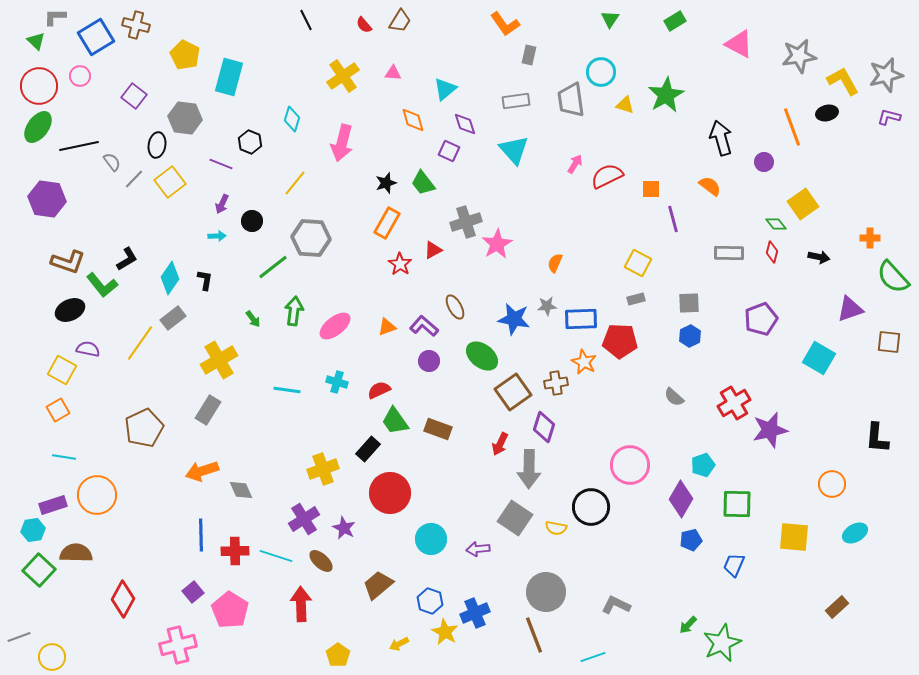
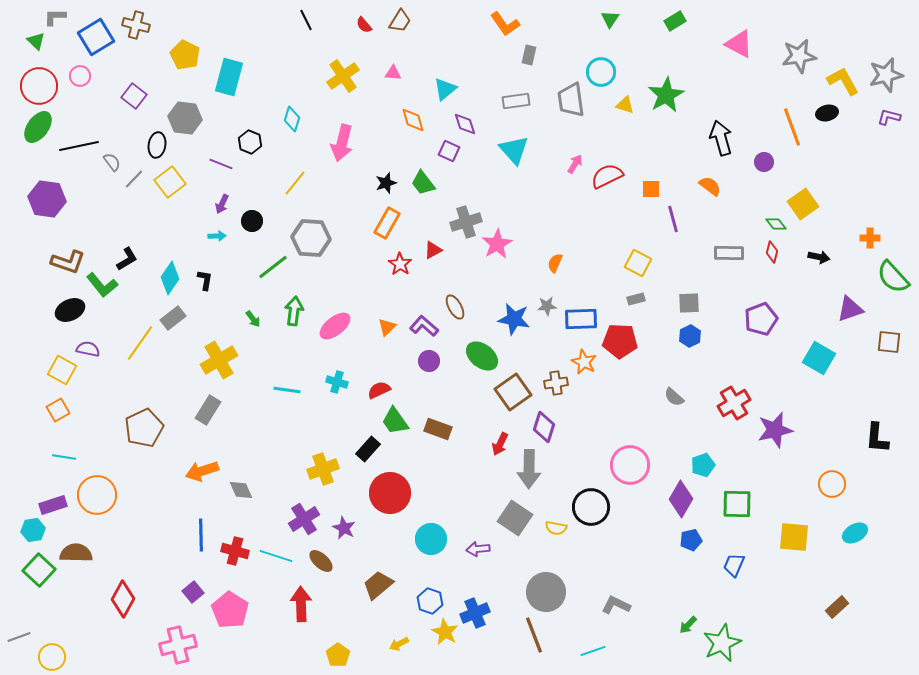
orange triangle at (387, 327): rotated 24 degrees counterclockwise
purple star at (770, 430): moved 5 px right
red cross at (235, 551): rotated 16 degrees clockwise
cyan line at (593, 657): moved 6 px up
